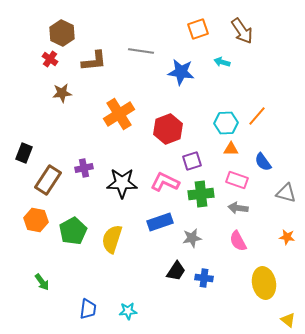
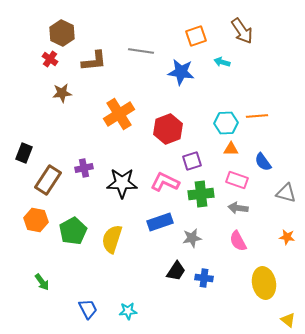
orange square: moved 2 px left, 7 px down
orange line: rotated 45 degrees clockwise
blue trapezoid: rotated 35 degrees counterclockwise
